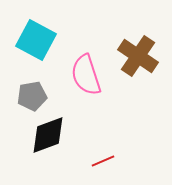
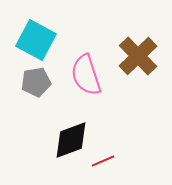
brown cross: rotated 12 degrees clockwise
gray pentagon: moved 4 px right, 14 px up
black diamond: moved 23 px right, 5 px down
